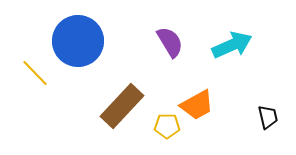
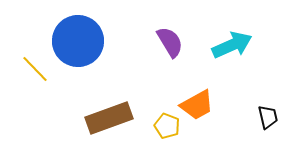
yellow line: moved 4 px up
brown rectangle: moved 13 px left, 12 px down; rotated 27 degrees clockwise
yellow pentagon: rotated 20 degrees clockwise
